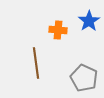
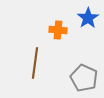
blue star: moved 1 px left, 3 px up
brown line: moved 1 px left; rotated 16 degrees clockwise
